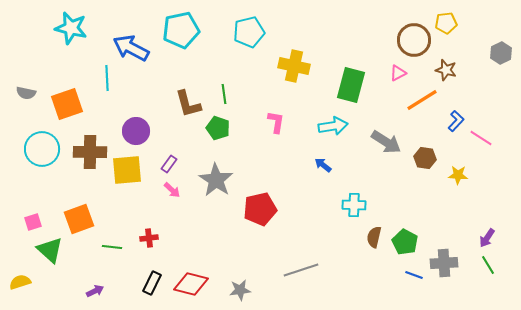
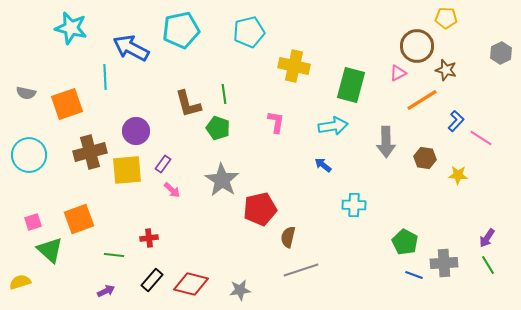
yellow pentagon at (446, 23): moved 5 px up; rotated 10 degrees clockwise
brown circle at (414, 40): moved 3 px right, 6 px down
cyan line at (107, 78): moved 2 px left, 1 px up
gray arrow at (386, 142): rotated 56 degrees clockwise
cyan circle at (42, 149): moved 13 px left, 6 px down
brown cross at (90, 152): rotated 16 degrees counterclockwise
purple rectangle at (169, 164): moved 6 px left
gray star at (216, 180): moved 6 px right
brown semicircle at (374, 237): moved 86 px left
green line at (112, 247): moved 2 px right, 8 px down
black rectangle at (152, 283): moved 3 px up; rotated 15 degrees clockwise
purple arrow at (95, 291): moved 11 px right
